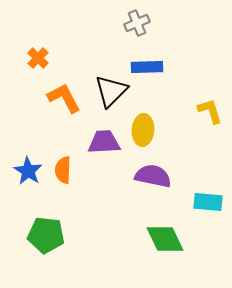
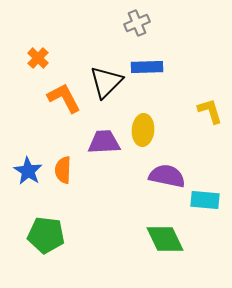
black triangle: moved 5 px left, 9 px up
purple semicircle: moved 14 px right
cyan rectangle: moved 3 px left, 2 px up
